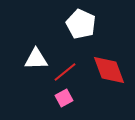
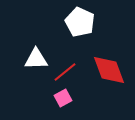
white pentagon: moved 1 px left, 2 px up
pink square: moved 1 px left
